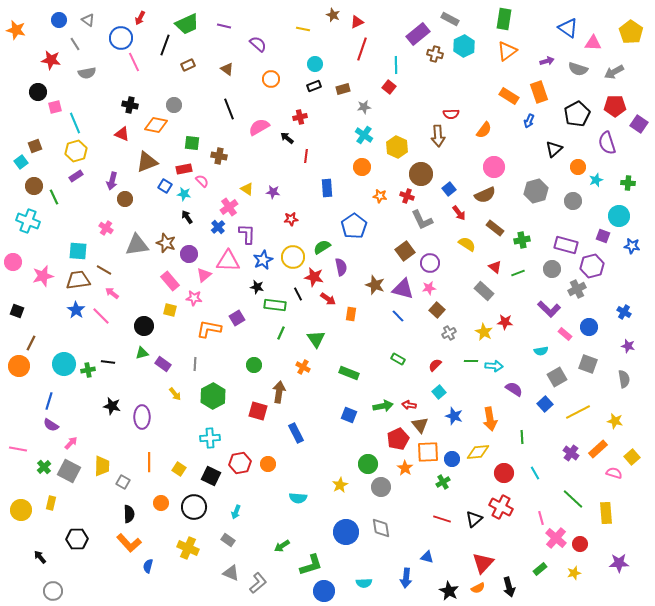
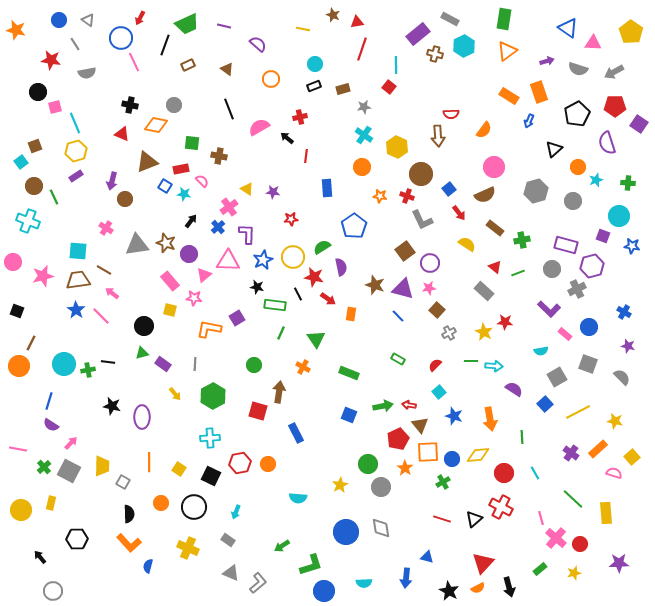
red triangle at (357, 22): rotated 16 degrees clockwise
red rectangle at (184, 169): moved 3 px left
black arrow at (187, 217): moved 4 px right, 4 px down; rotated 72 degrees clockwise
gray semicircle at (624, 379): moved 2 px left, 2 px up; rotated 36 degrees counterclockwise
yellow diamond at (478, 452): moved 3 px down
